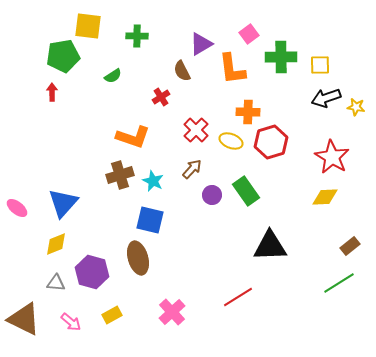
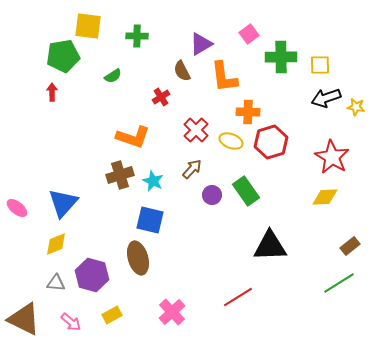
orange L-shape at (232, 69): moved 8 px left, 8 px down
purple hexagon at (92, 272): moved 3 px down
